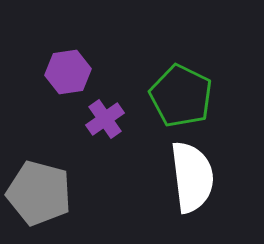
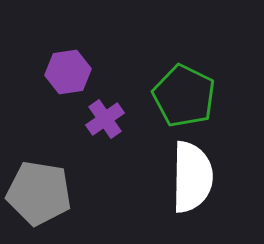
green pentagon: moved 3 px right
white semicircle: rotated 8 degrees clockwise
gray pentagon: rotated 6 degrees counterclockwise
